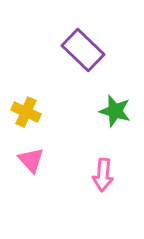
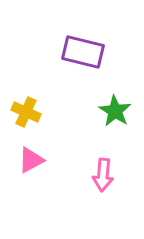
purple rectangle: moved 2 px down; rotated 30 degrees counterclockwise
green star: rotated 16 degrees clockwise
pink triangle: rotated 44 degrees clockwise
